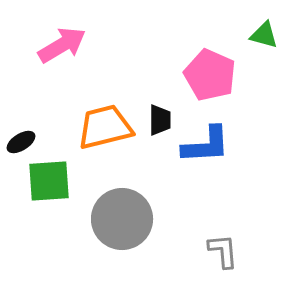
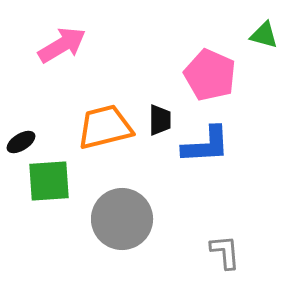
gray L-shape: moved 2 px right, 1 px down
